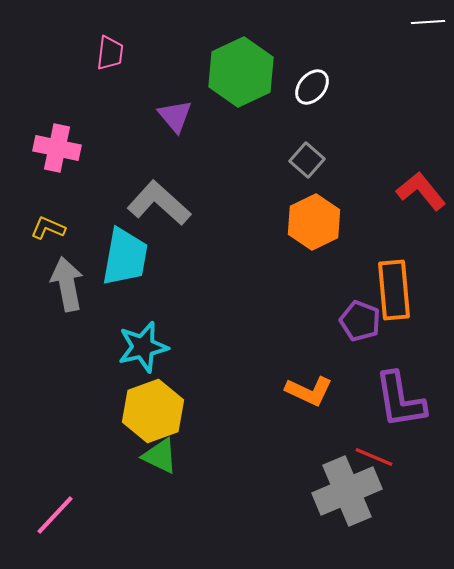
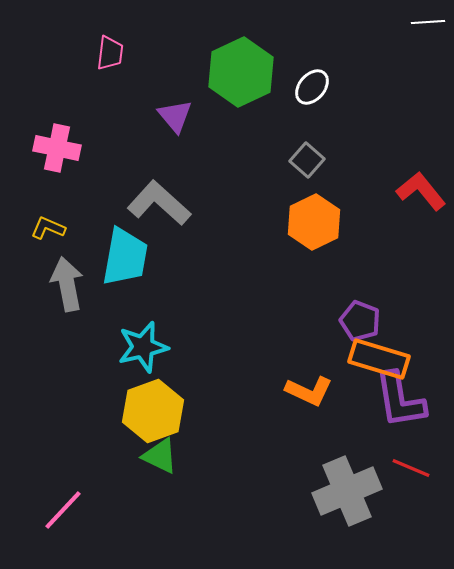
orange rectangle: moved 15 px left, 69 px down; rotated 68 degrees counterclockwise
red line: moved 37 px right, 11 px down
pink line: moved 8 px right, 5 px up
